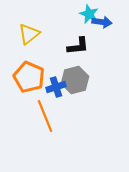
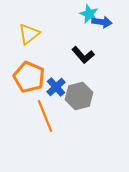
black L-shape: moved 5 px right, 9 px down; rotated 55 degrees clockwise
gray hexagon: moved 4 px right, 16 px down
blue cross: rotated 24 degrees counterclockwise
